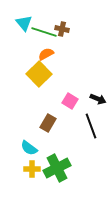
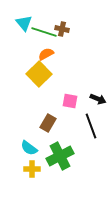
pink square: rotated 21 degrees counterclockwise
green cross: moved 3 px right, 12 px up
